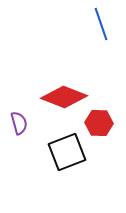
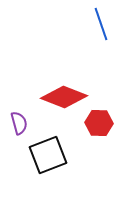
black square: moved 19 px left, 3 px down
